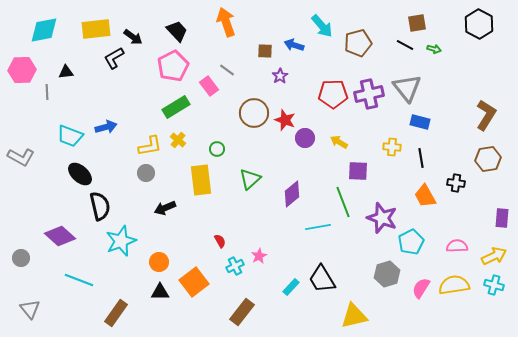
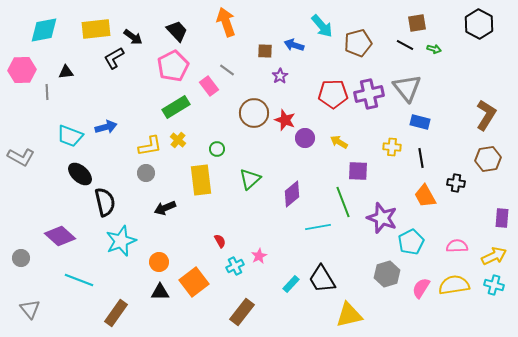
black semicircle at (100, 206): moved 5 px right, 4 px up
cyan rectangle at (291, 287): moved 3 px up
yellow triangle at (354, 316): moved 5 px left, 1 px up
